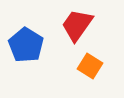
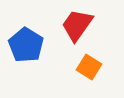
orange square: moved 1 px left, 1 px down
